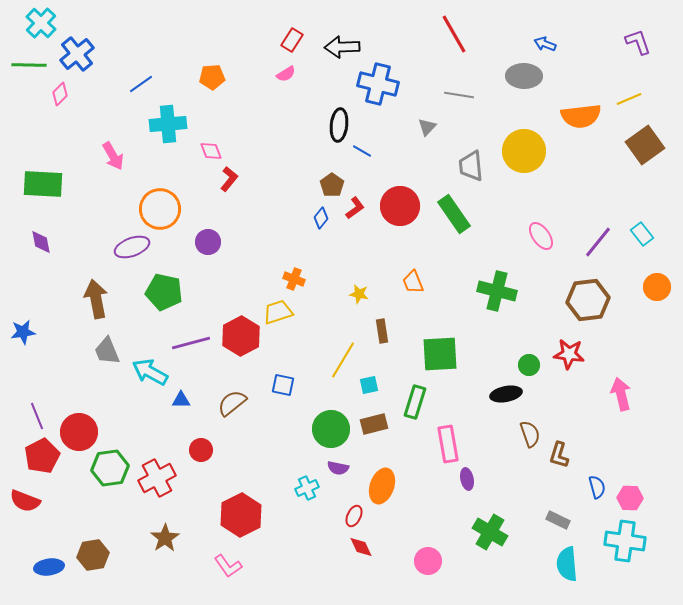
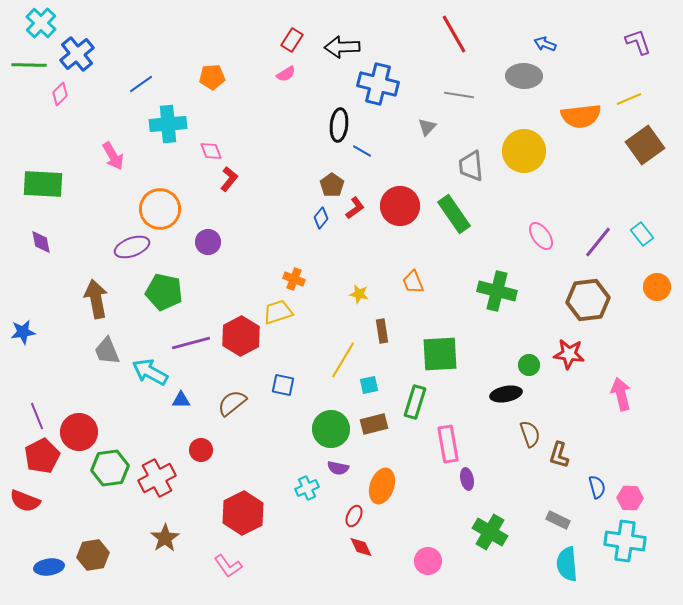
red hexagon at (241, 515): moved 2 px right, 2 px up
